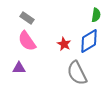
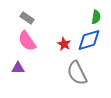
green semicircle: moved 2 px down
blue diamond: moved 1 px up; rotated 15 degrees clockwise
purple triangle: moved 1 px left
